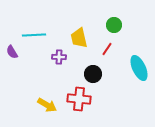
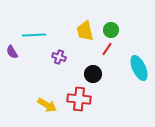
green circle: moved 3 px left, 5 px down
yellow trapezoid: moved 6 px right, 7 px up
purple cross: rotated 16 degrees clockwise
